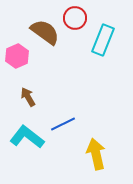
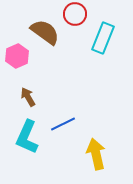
red circle: moved 4 px up
cyan rectangle: moved 2 px up
cyan L-shape: rotated 104 degrees counterclockwise
